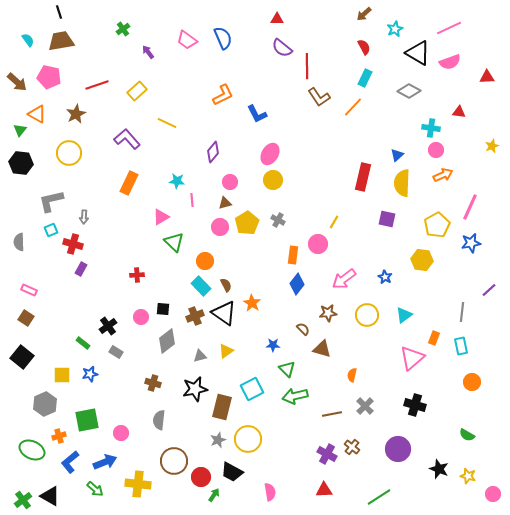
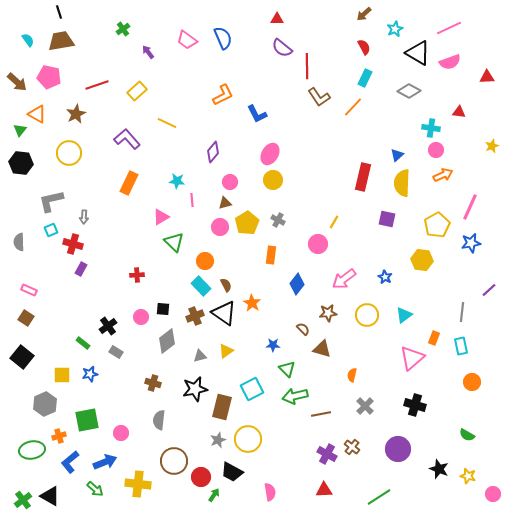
orange rectangle at (293, 255): moved 22 px left
brown line at (332, 414): moved 11 px left
green ellipse at (32, 450): rotated 35 degrees counterclockwise
